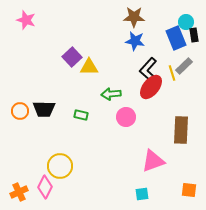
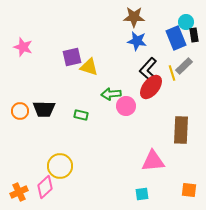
pink star: moved 3 px left, 27 px down
blue star: moved 2 px right
purple square: rotated 30 degrees clockwise
yellow triangle: rotated 18 degrees clockwise
pink circle: moved 11 px up
pink triangle: rotated 15 degrees clockwise
pink diamond: rotated 20 degrees clockwise
